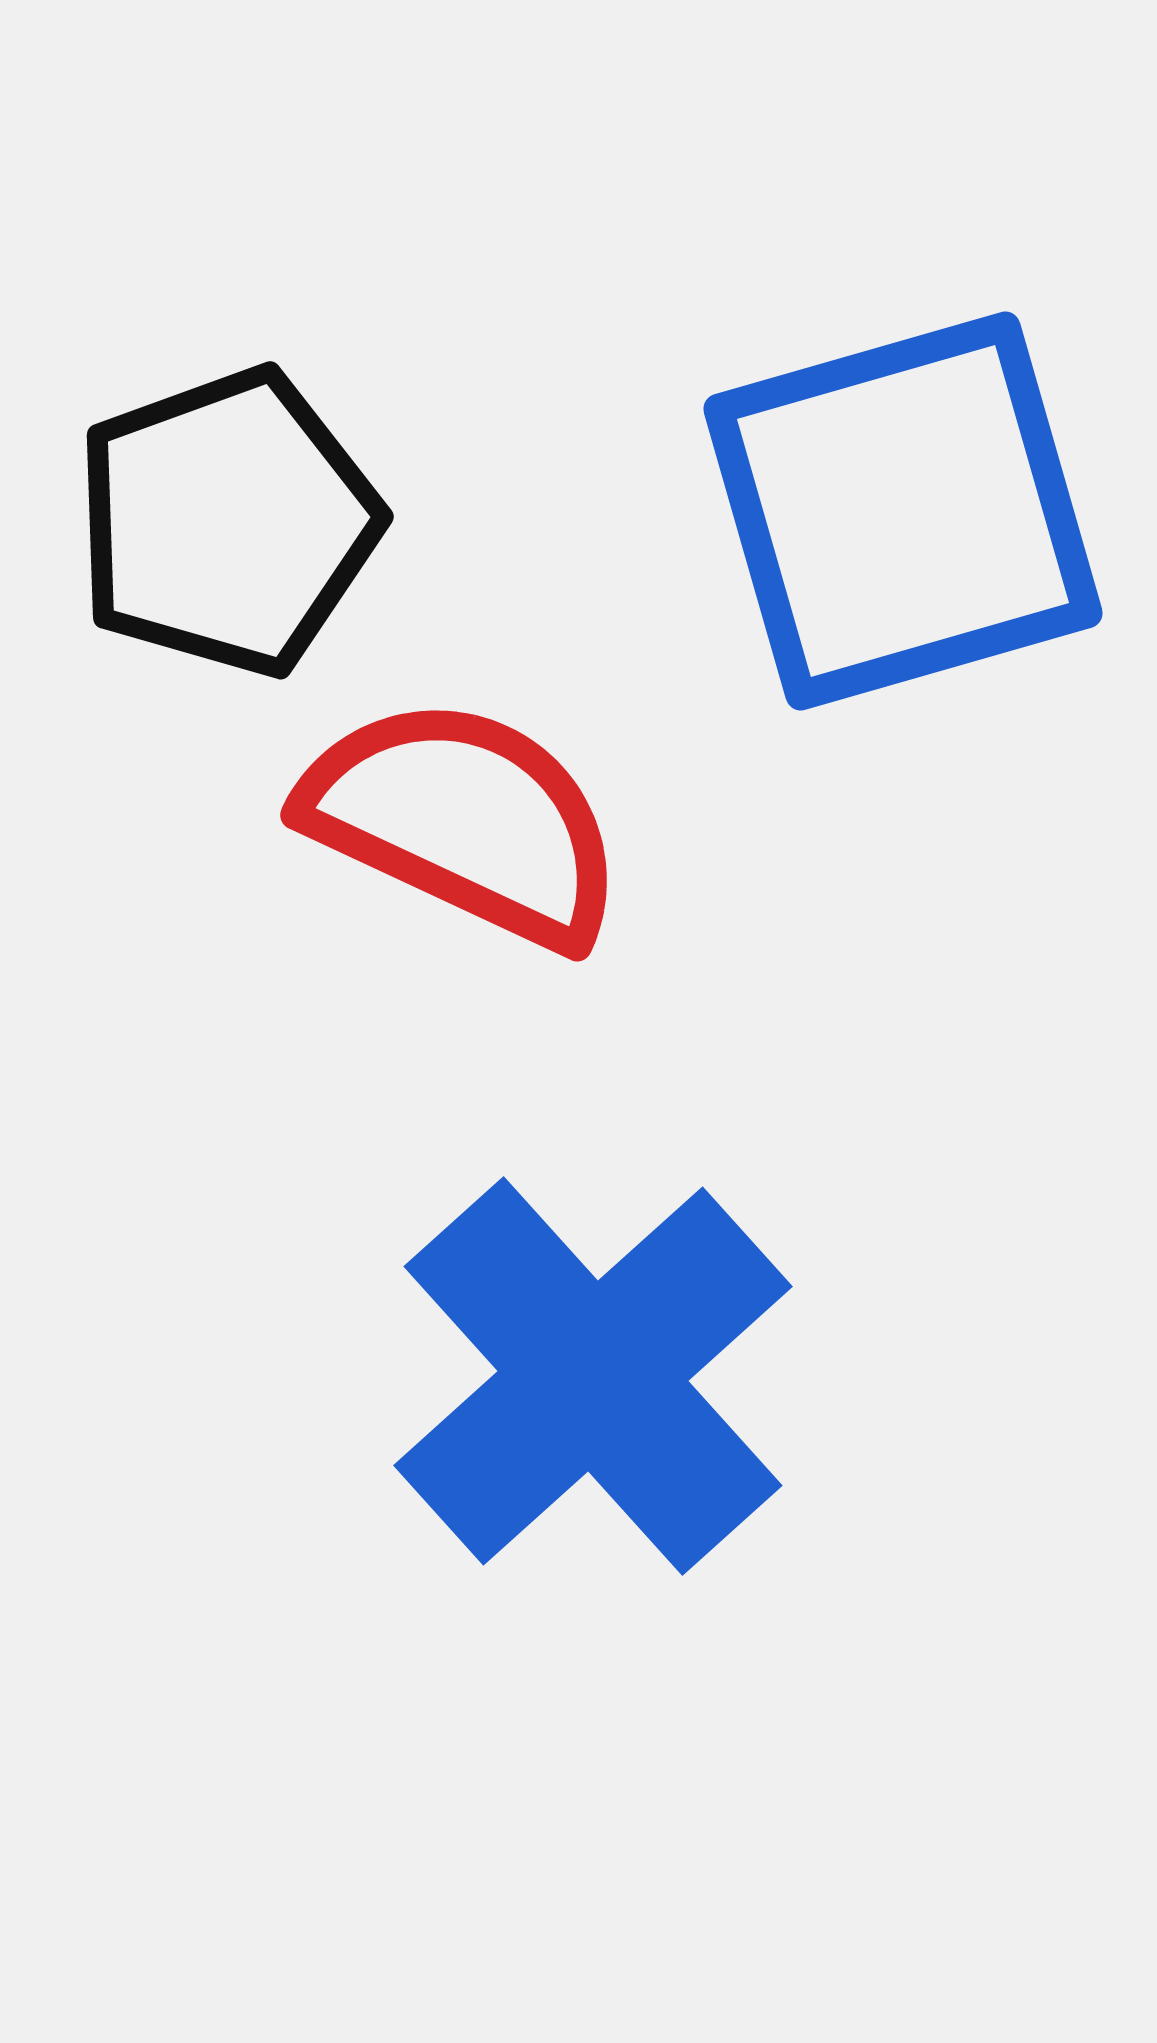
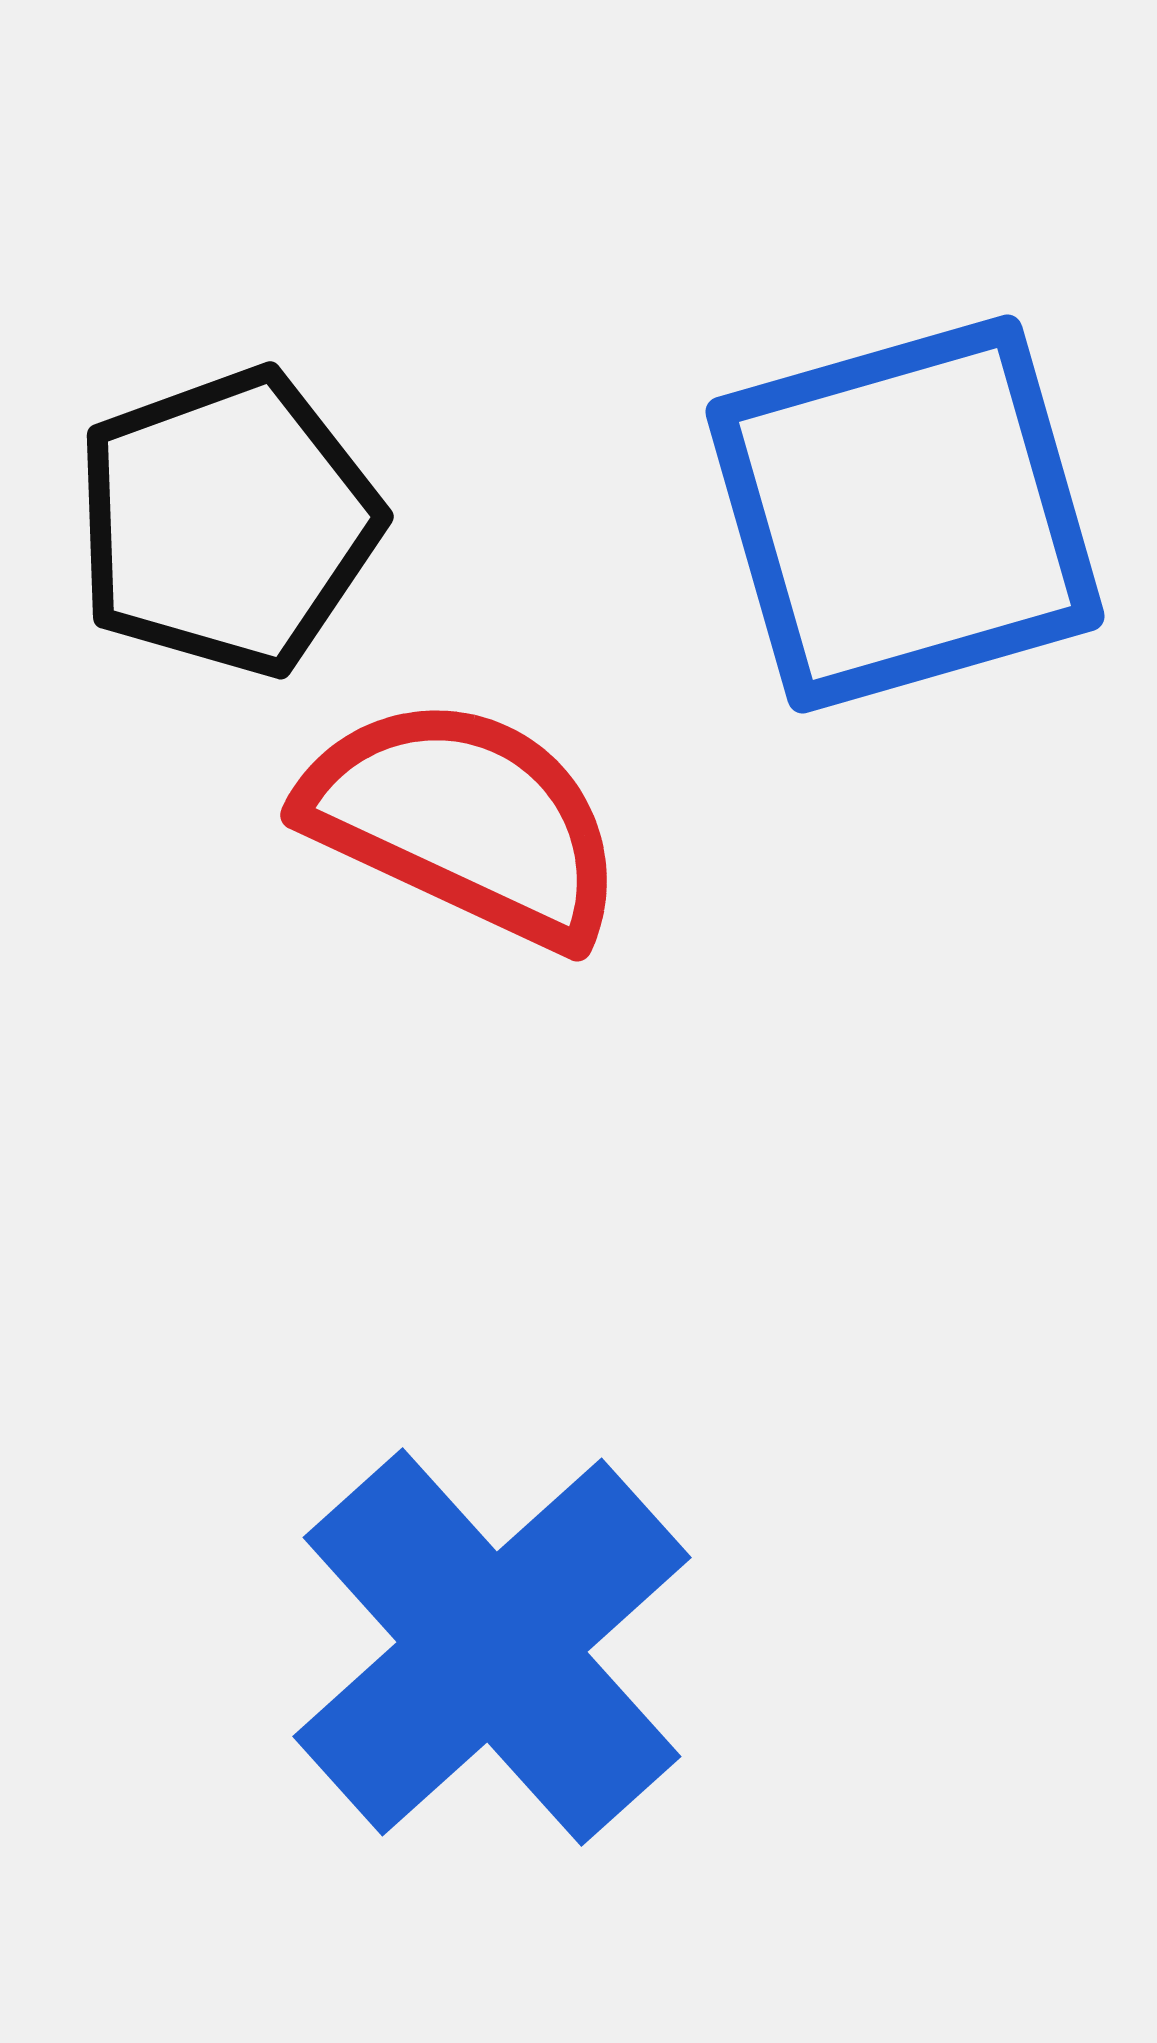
blue square: moved 2 px right, 3 px down
blue cross: moved 101 px left, 271 px down
